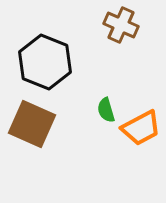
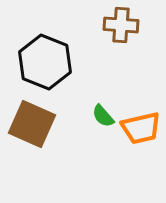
brown cross: rotated 20 degrees counterclockwise
green semicircle: moved 3 px left, 6 px down; rotated 25 degrees counterclockwise
orange trapezoid: rotated 15 degrees clockwise
